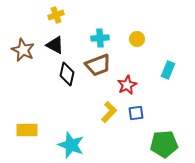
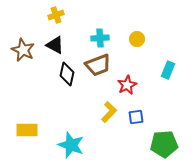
blue square: moved 4 px down
